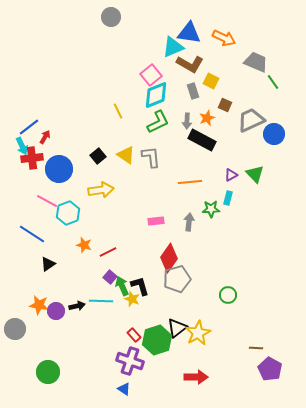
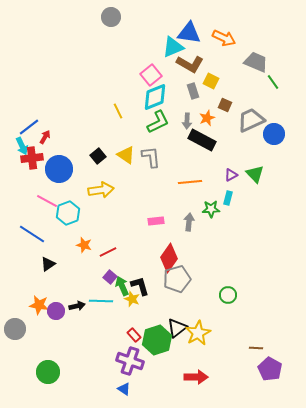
cyan diamond at (156, 95): moved 1 px left, 2 px down
